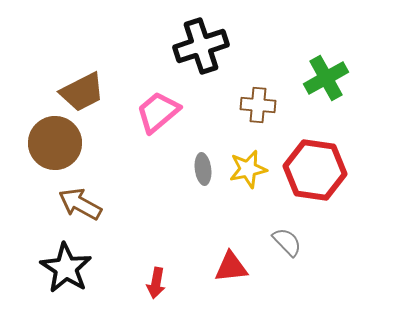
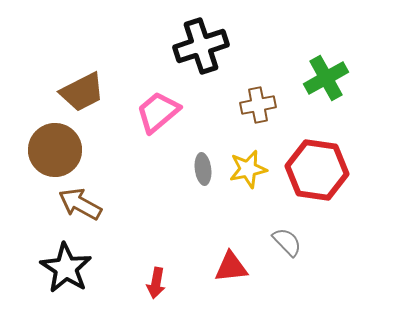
brown cross: rotated 16 degrees counterclockwise
brown circle: moved 7 px down
red hexagon: moved 2 px right
